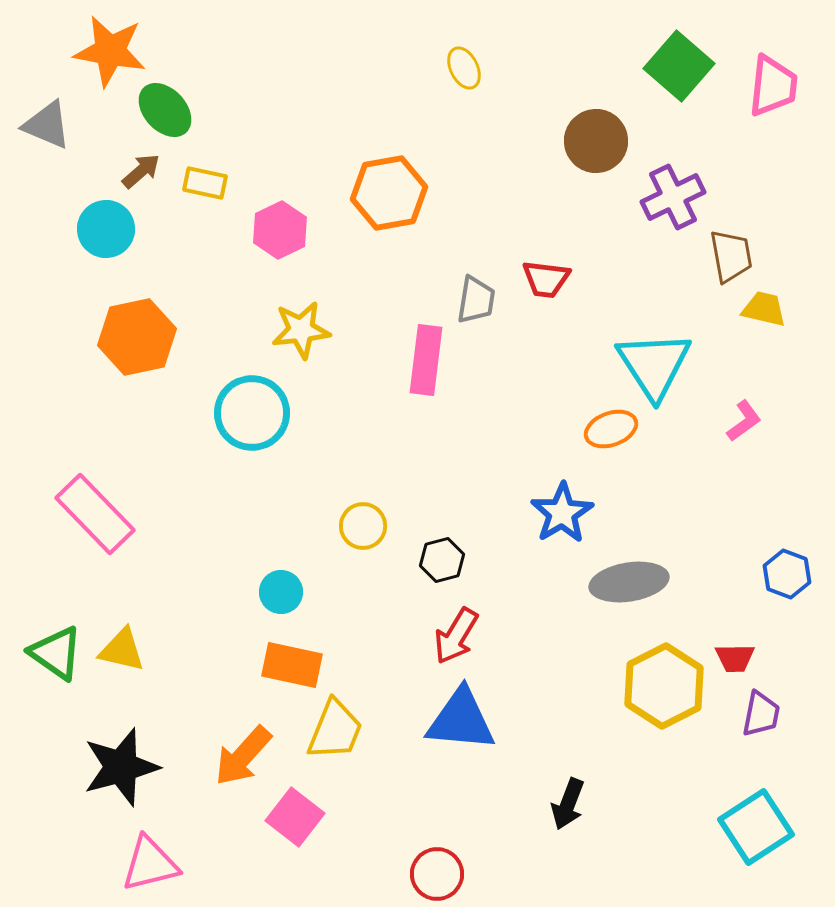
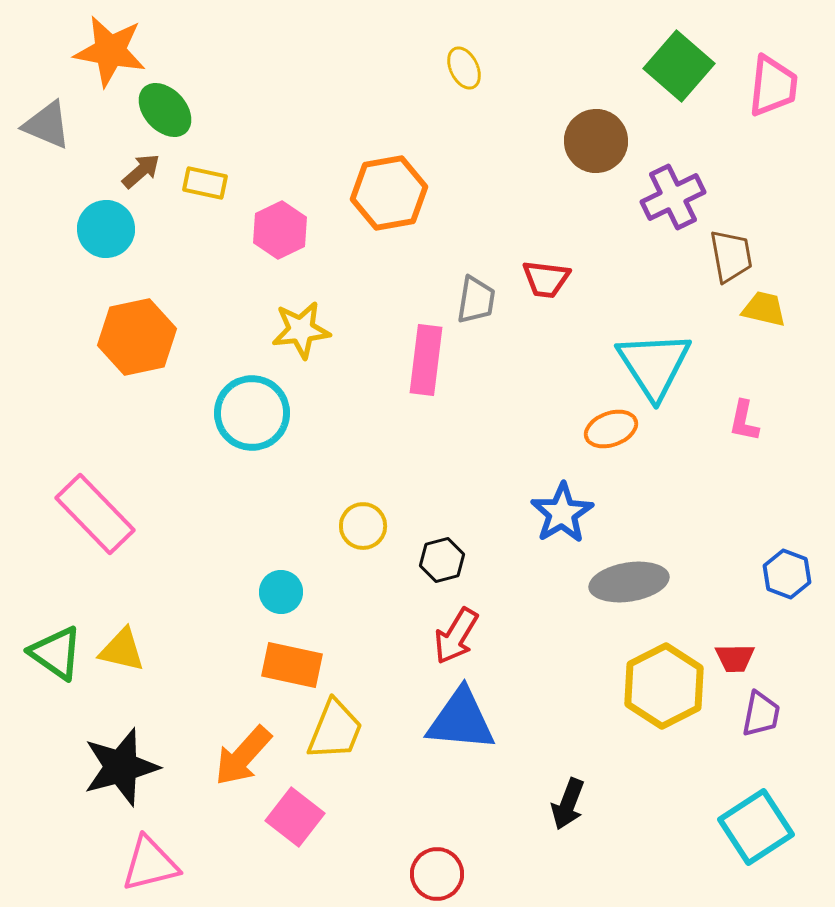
pink L-shape at (744, 421): rotated 138 degrees clockwise
